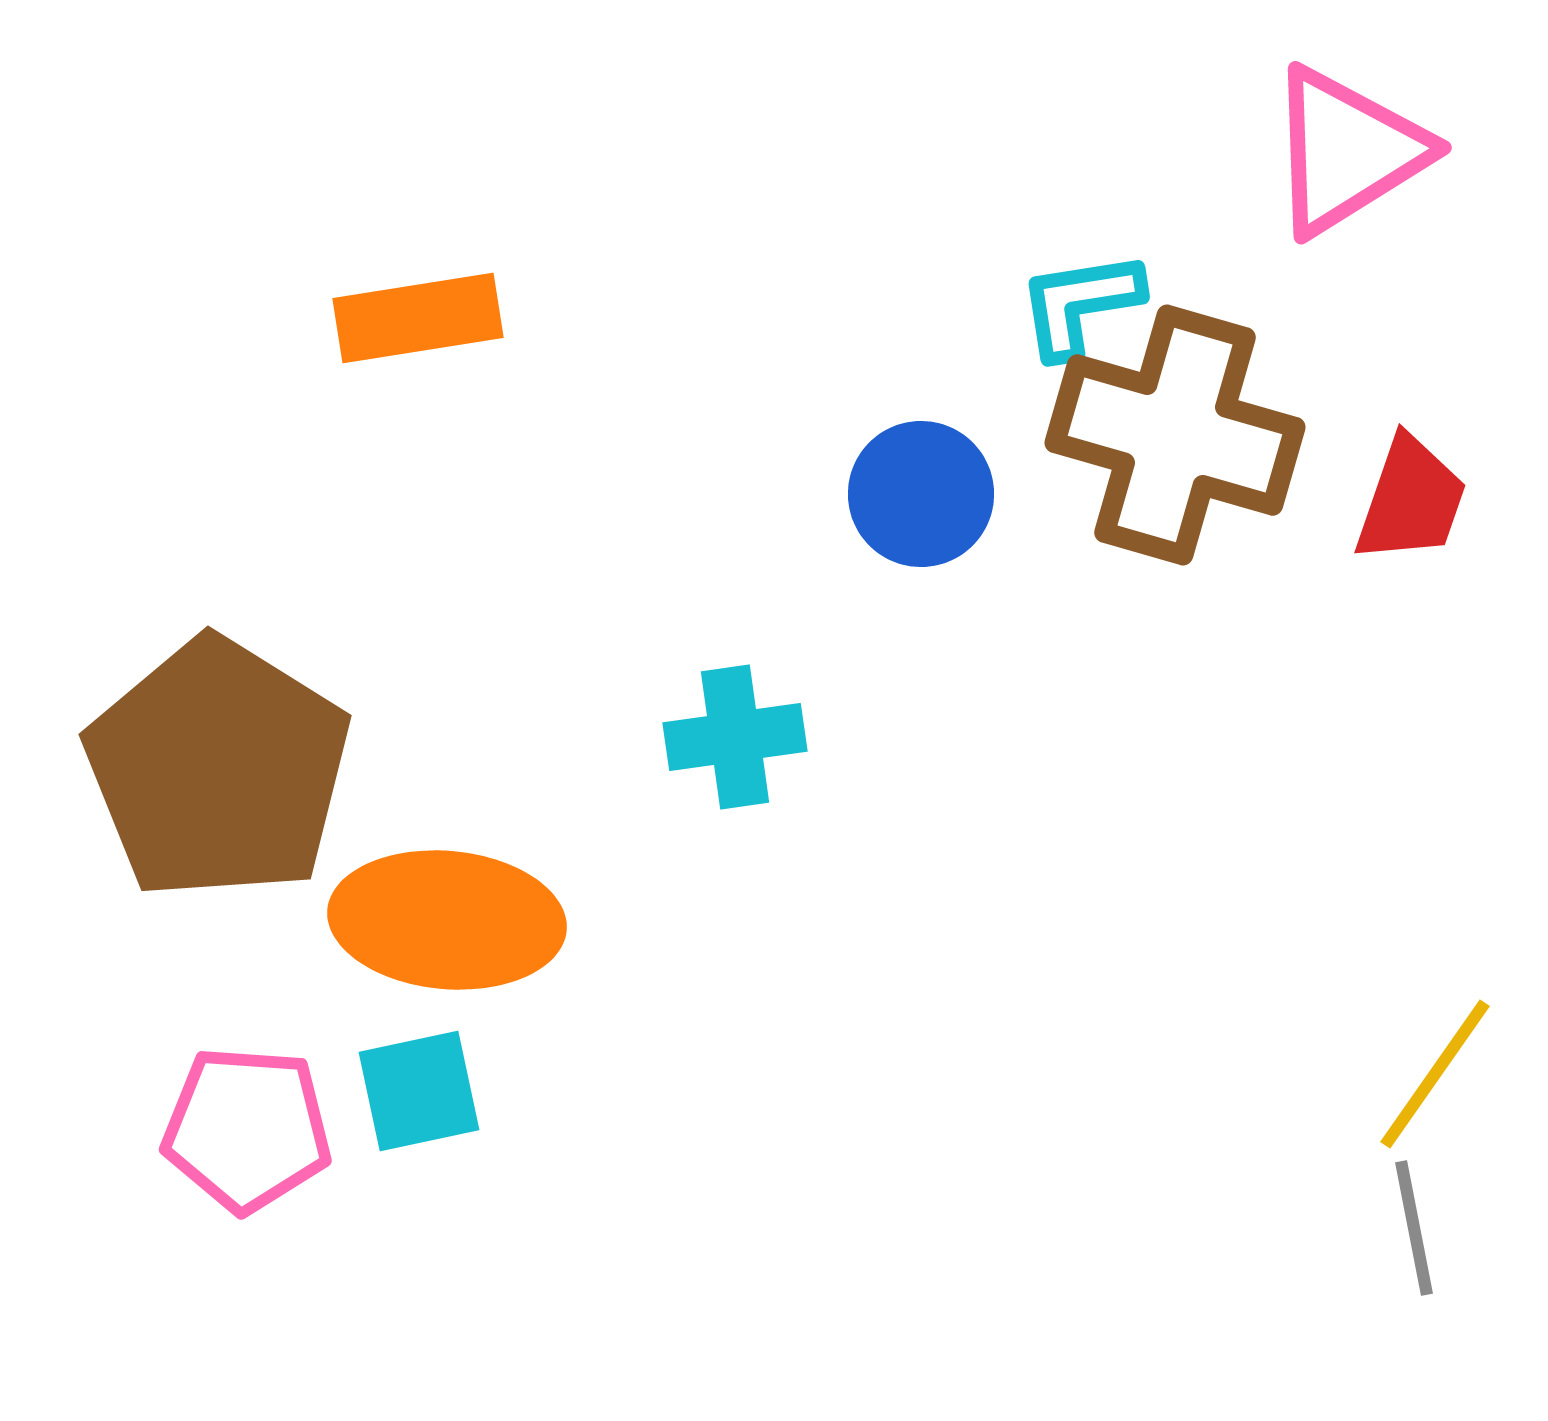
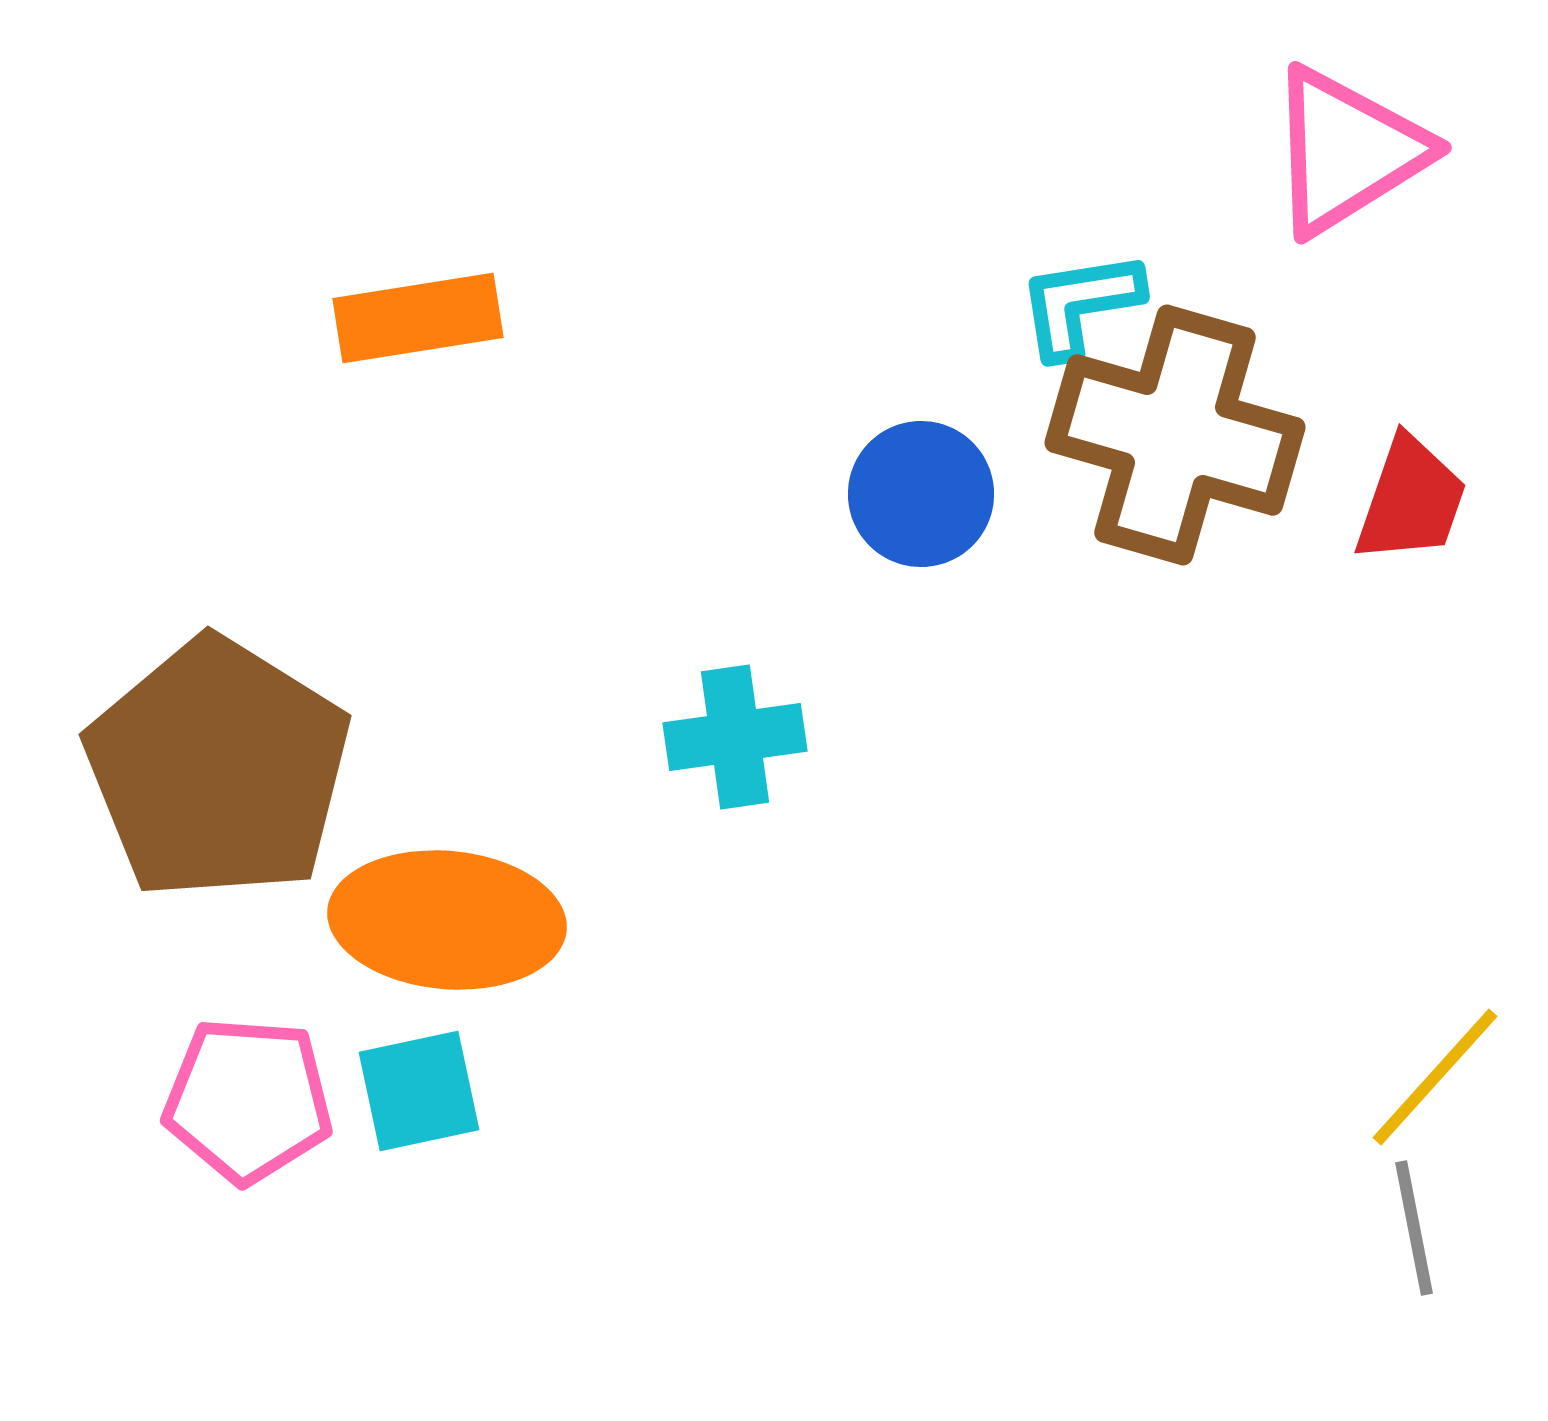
yellow line: moved 3 px down; rotated 7 degrees clockwise
pink pentagon: moved 1 px right, 29 px up
